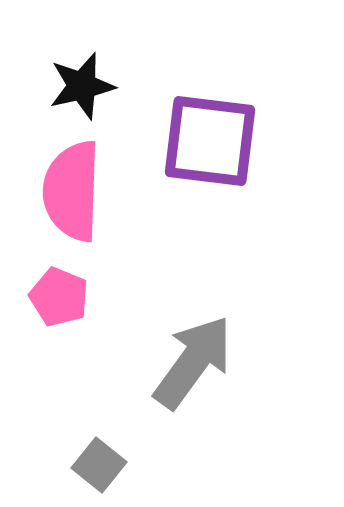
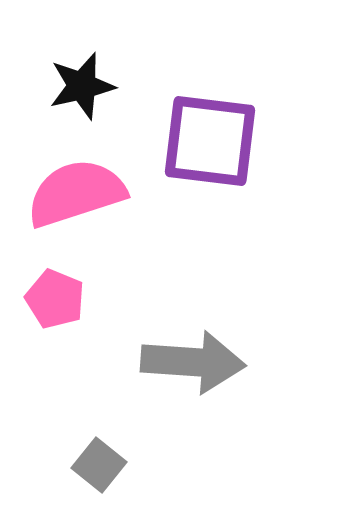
pink semicircle: moved 4 px right, 2 px down; rotated 70 degrees clockwise
pink pentagon: moved 4 px left, 2 px down
gray arrow: rotated 58 degrees clockwise
